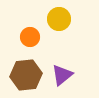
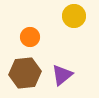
yellow circle: moved 15 px right, 3 px up
brown hexagon: moved 1 px left, 2 px up
